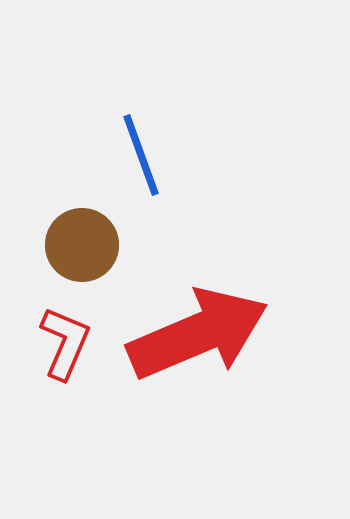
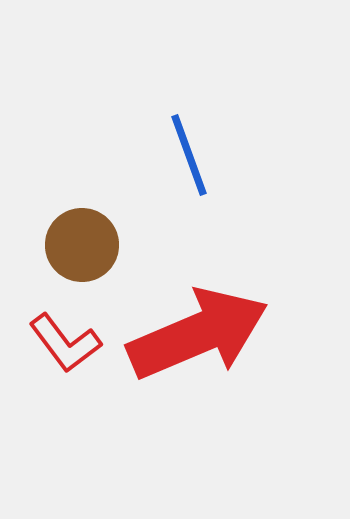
blue line: moved 48 px right
red L-shape: rotated 120 degrees clockwise
